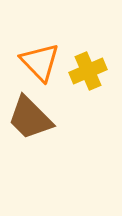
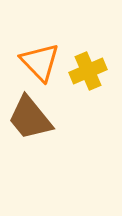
brown trapezoid: rotated 6 degrees clockwise
